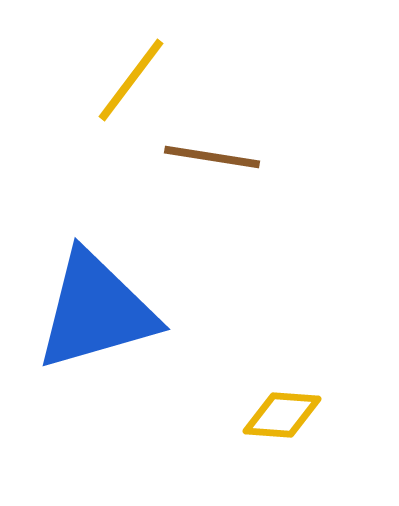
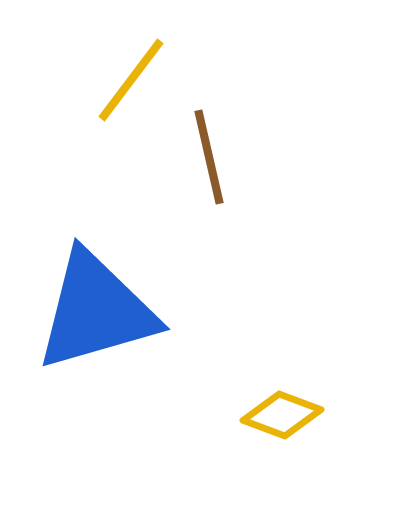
brown line: moved 3 px left; rotated 68 degrees clockwise
yellow diamond: rotated 16 degrees clockwise
